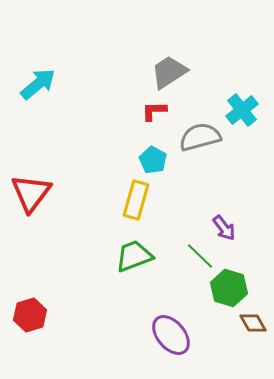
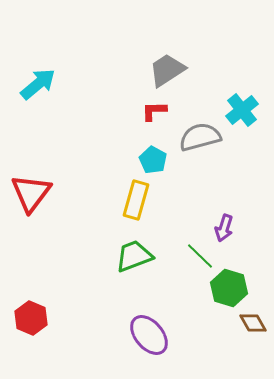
gray trapezoid: moved 2 px left, 2 px up
purple arrow: rotated 56 degrees clockwise
red hexagon: moved 1 px right, 3 px down; rotated 20 degrees counterclockwise
purple ellipse: moved 22 px left
